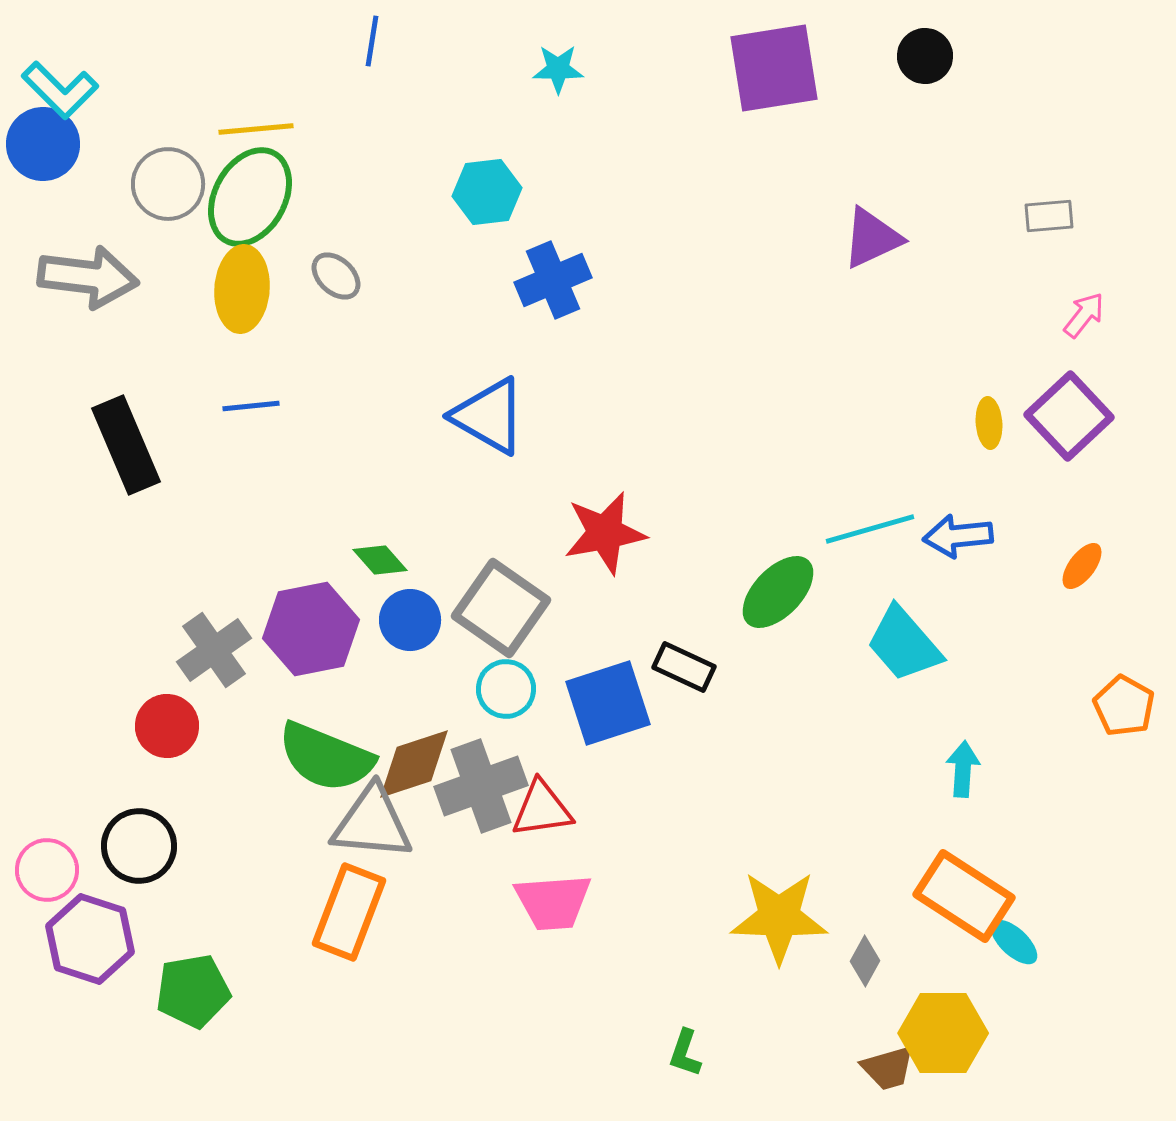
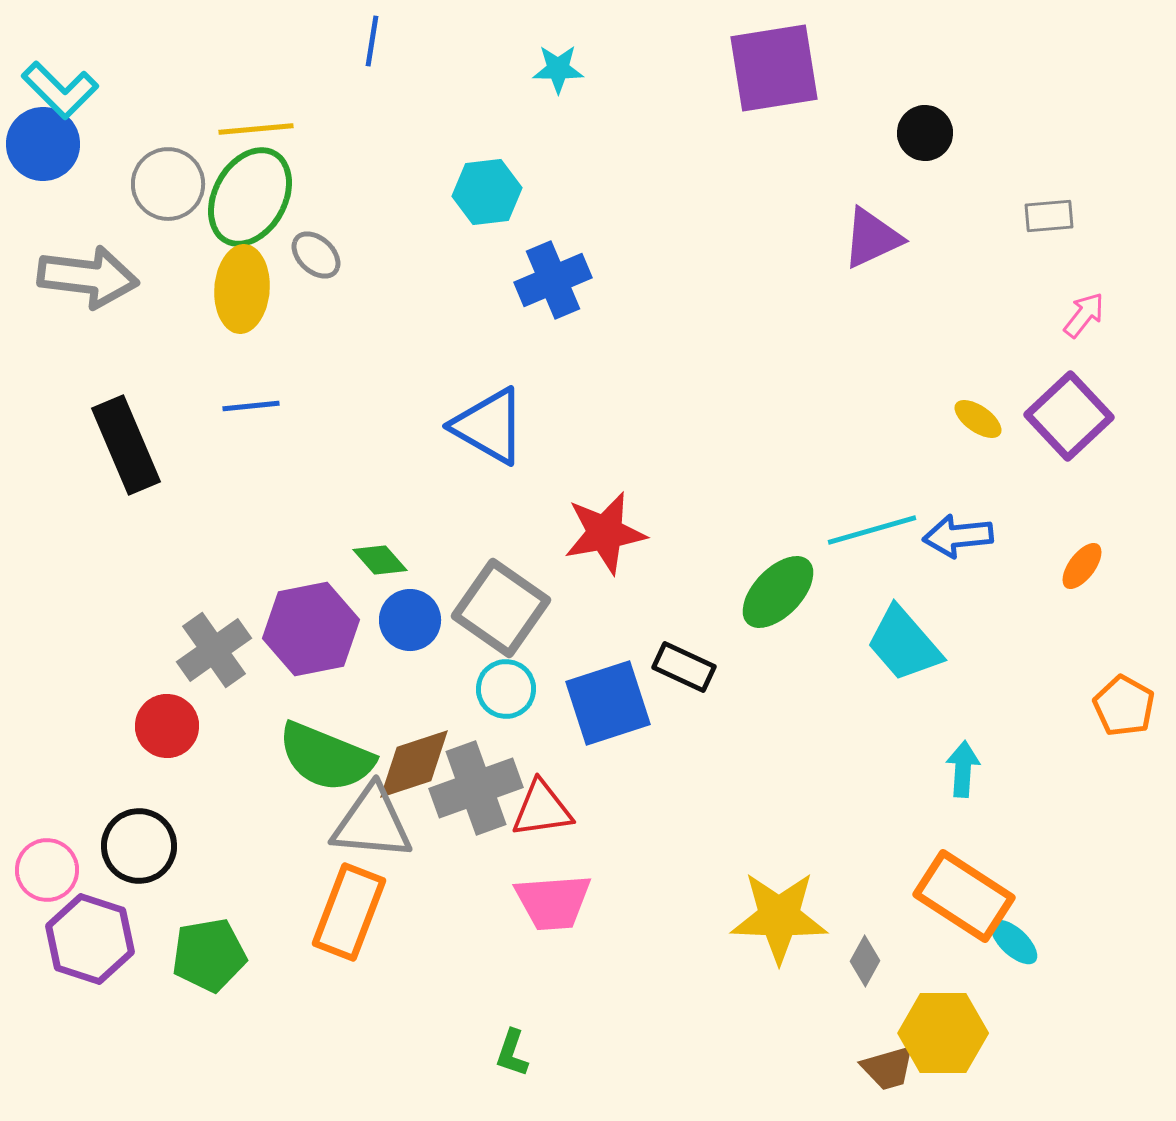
black circle at (925, 56): moved 77 px down
gray ellipse at (336, 276): moved 20 px left, 21 px up
blue triangle at (489, 416): moved 10 px down
yellow ellipse at (989, 423): moved 11 px left, 4 px up; rotated 51 degrees counterclockwise
cyan line at (870, 529): moved 2 px right, 1 px down
gray cross at (481, 786): moved 5 px left, 2 px down
green pentagon at (193, 991): moved 16 px right, 36 px up
green L-shape at (685, 1053): moved 173 px left
